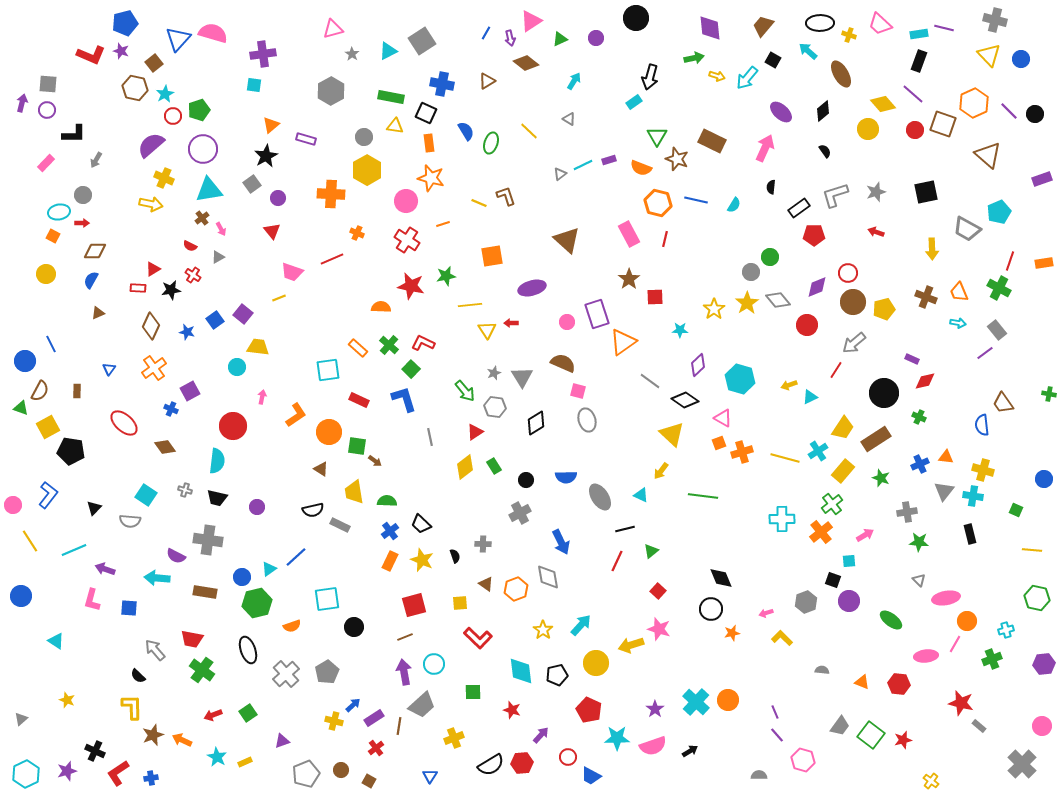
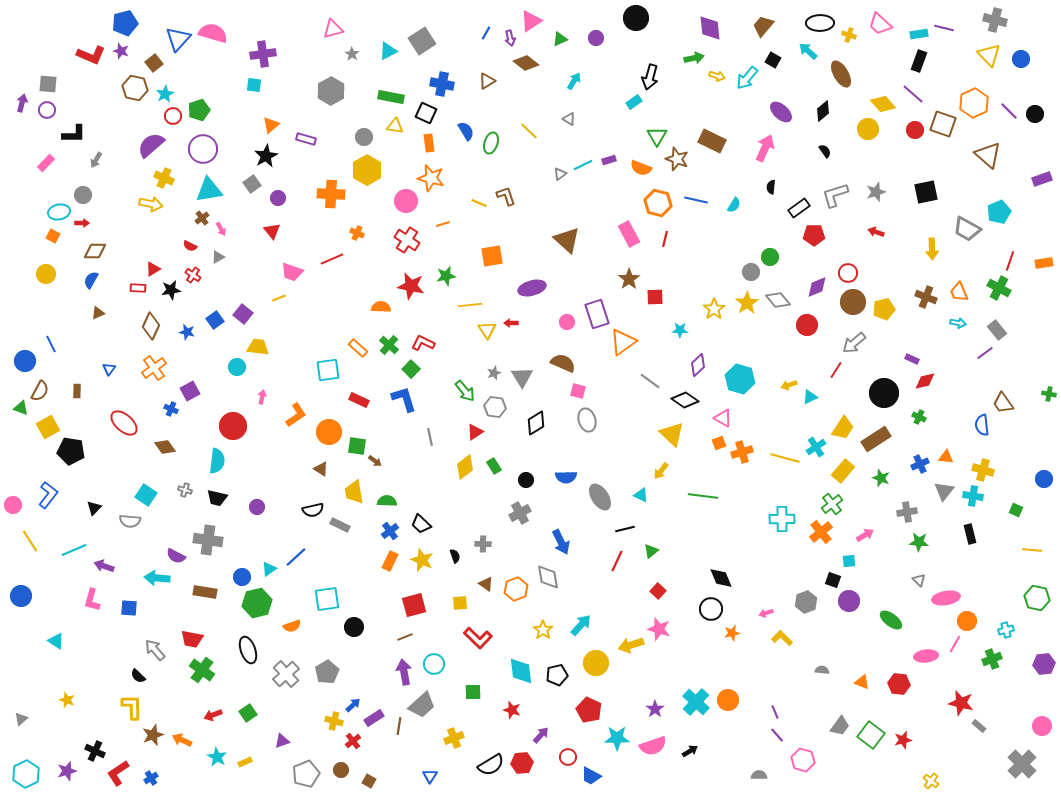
cyan cross at (818, 451): moved 2 px left, 4 px up
purple arrow at (105, 569): moved 1 px left, 3 px up
red cross at (376, 748): moved 23 px left, 7 px up
blue cross at (151, 778): rotated 24 degrees counterclockwise
